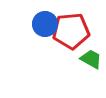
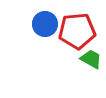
red pentagon: moved 6 px right
